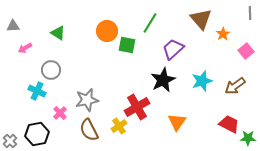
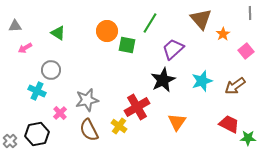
gray triangle: moved 2 px right
yellow cross: rotated 21 degrees counterclockwise
